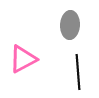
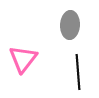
pink triangle: rotated 24 degrees counterclockwise
